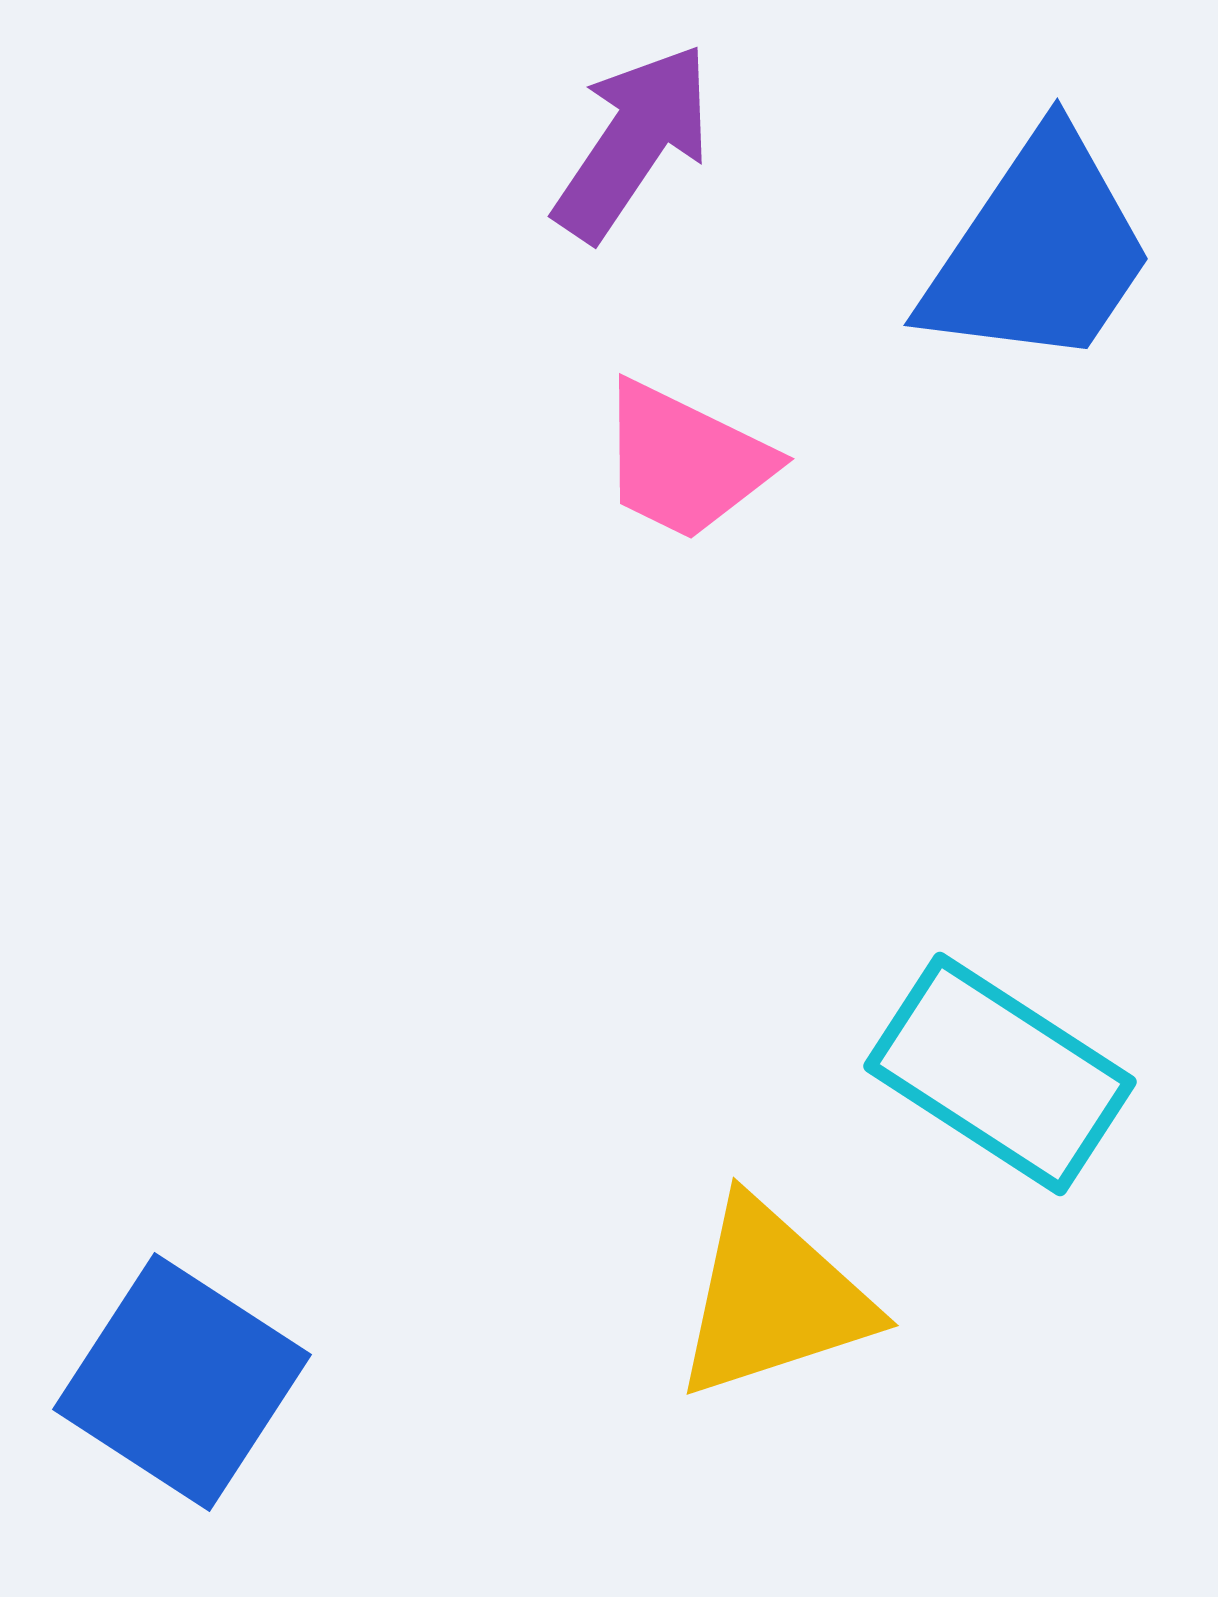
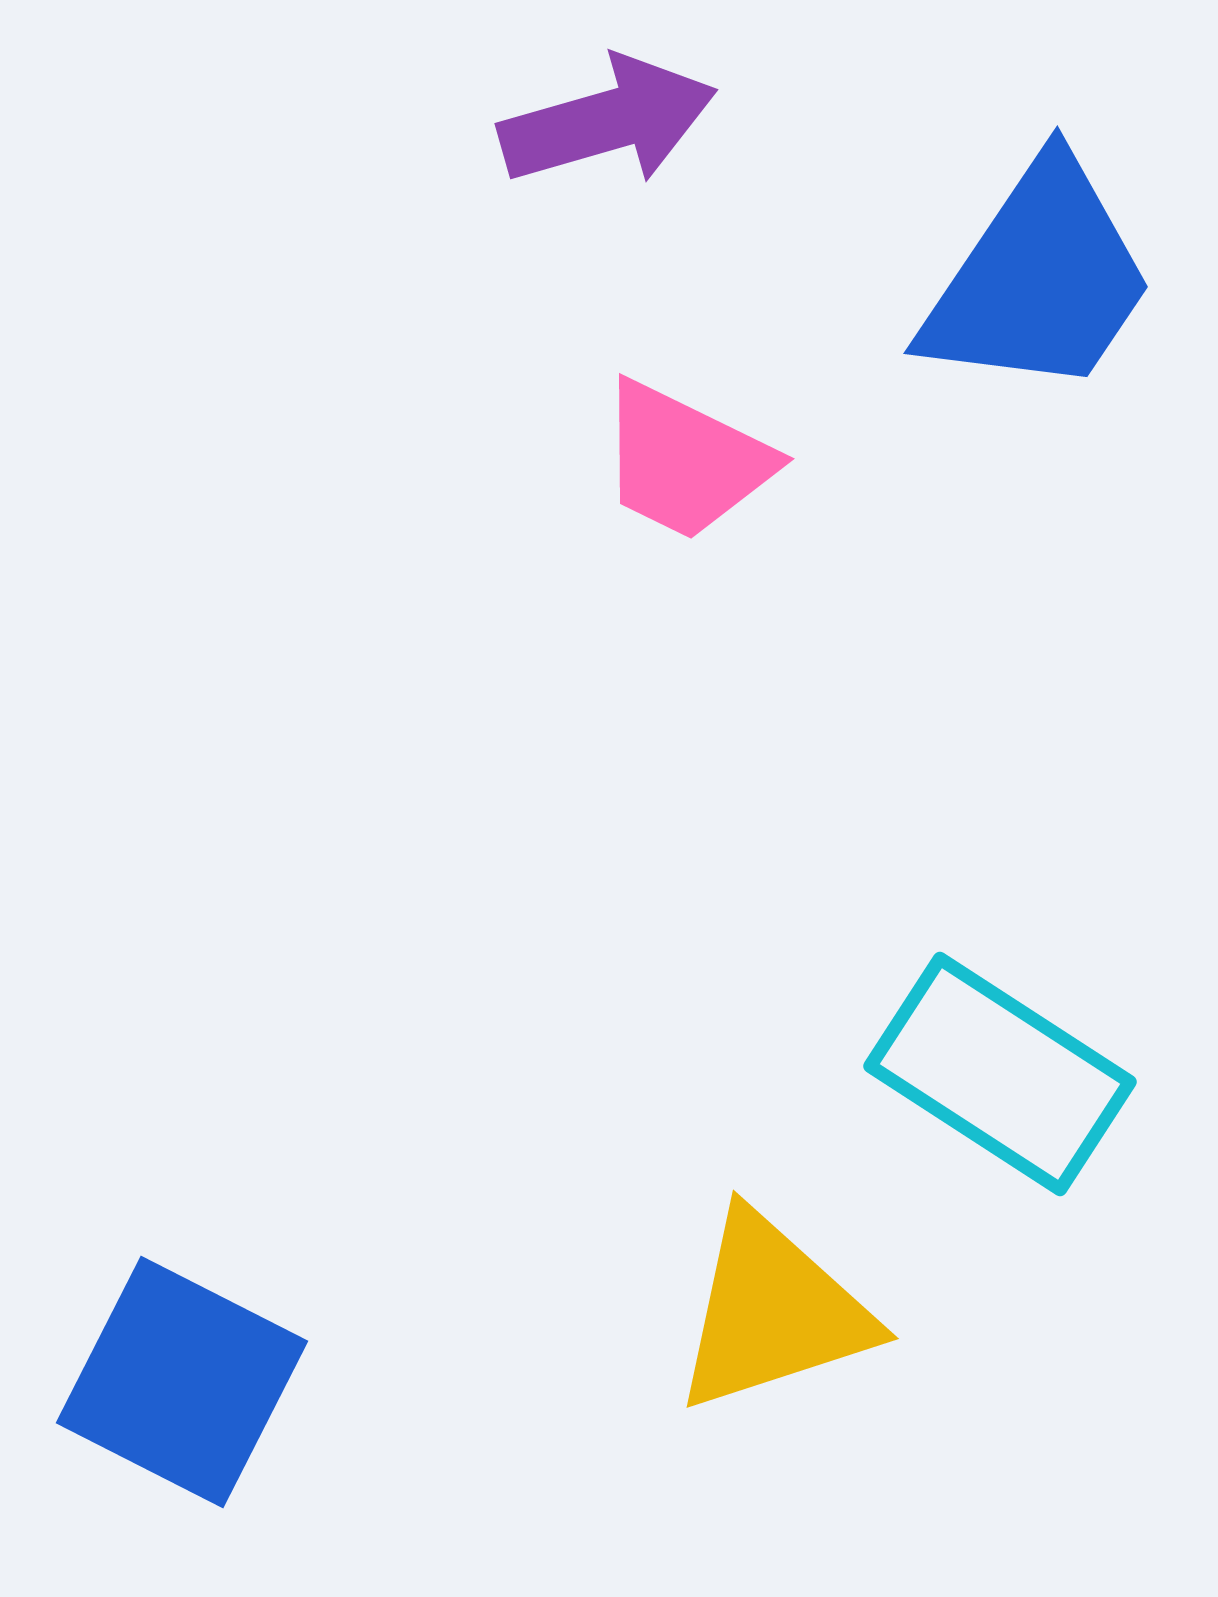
purple arrow: moved 25 px left, 21 px up; rotated 40 degrees clockwise
blue trapezoid: moved 28 px down
yellow triangle: moved 13 px down
blue square: rotated 6 degrees counterclockwise
